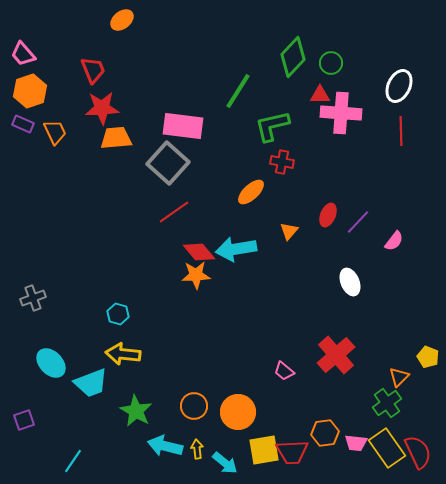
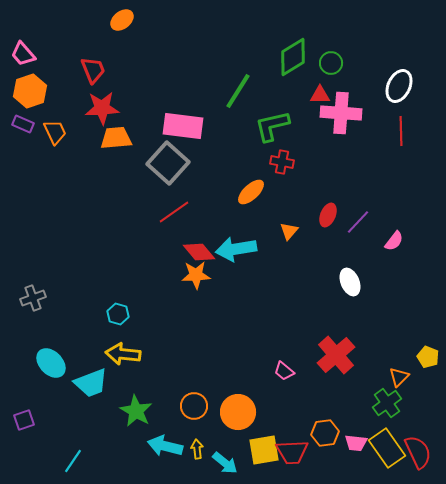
green diamond at (293, 57): rotated 15 degrees clockwise
